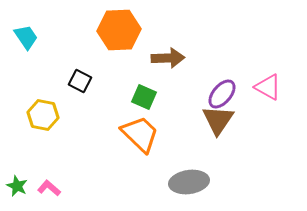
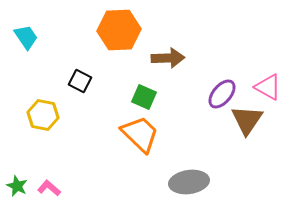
brown triangle: moved 29 px right
